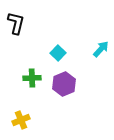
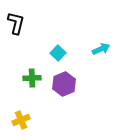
cyan arrow: rotated 24 degrees clockwise
